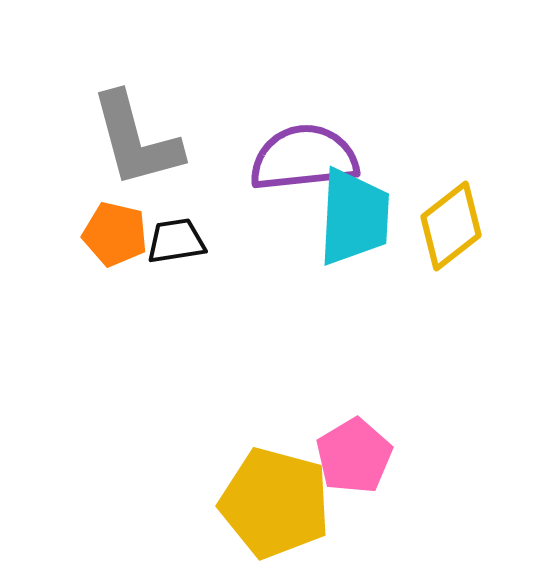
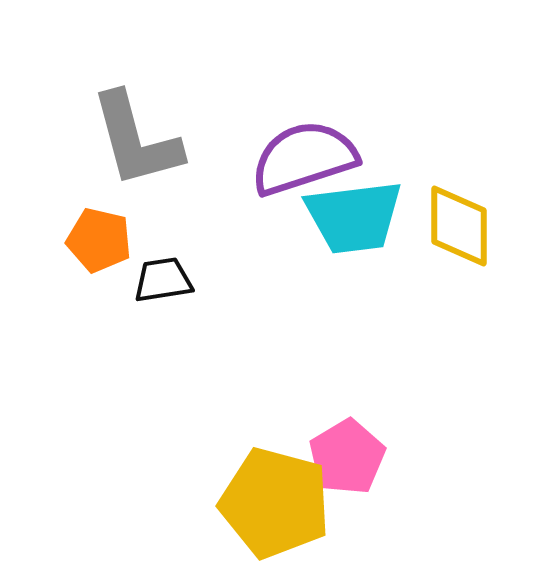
purple semicircle: rotated 12 degrees counterclockwise
cyan trapezoid: rotated 80 degrees clockwise
yellow diamond: moved 8 px right; rotated 52 degrees counterclockwise
orange pentagon: moved 16 px left, 6 px down
black trapezoid: moved 13 px left, 39 px down
pink pentagon: moved 7 px left, 1 px down
